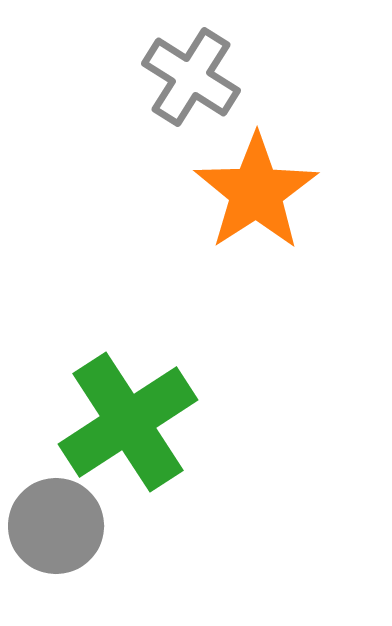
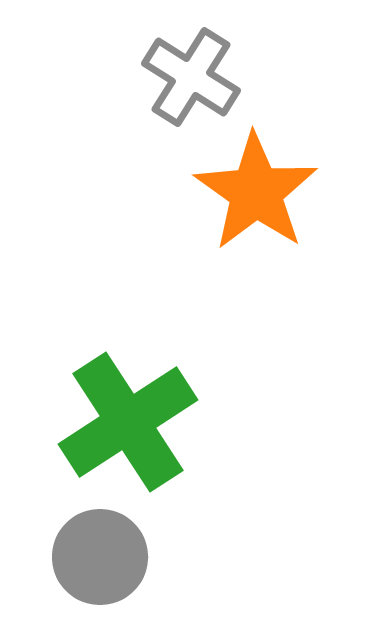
orange star: rotated 4 degrees counterclockwise
gray circle: moved 44 px right, 31 px down
